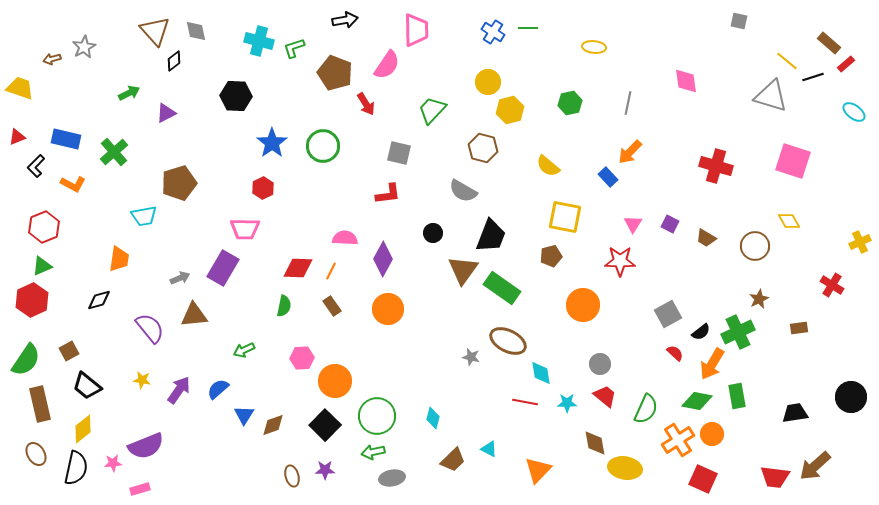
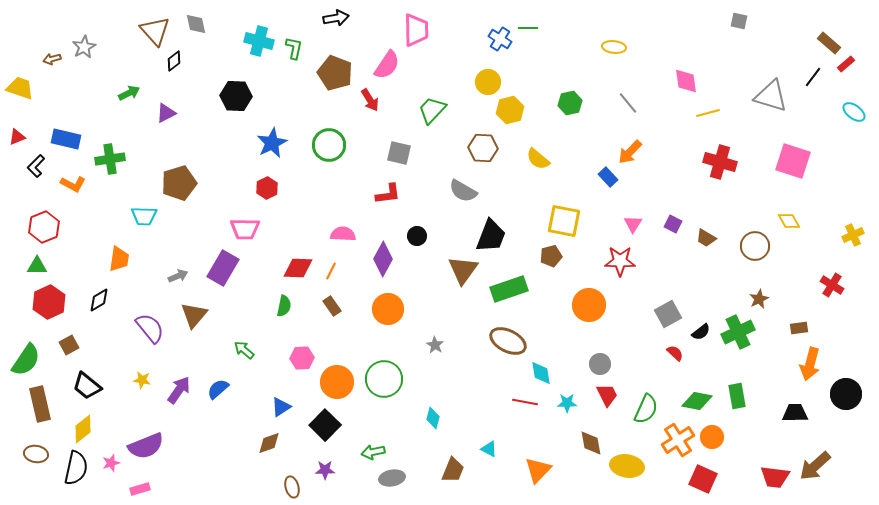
black arrow at (345, 20): moved 9 px left, 2 px up
gray diamond at (196, 31): moved 7 px up
blue cross at (493, 32): moved 7 px right, 7 px down
yellow ellipse at (594, 47): moved 20 px right
green L-shape at (294, 48): rotated 120 degrees clockwise
yellow line at (787, 61): moved 79 px left, 52 px down; rotated 55 degrees counterclockwise
black line at (813, 77): rotated 35 degrees counterclockwise
gray line at (628, 103): rotated 50 degrees counterclockwise
red arrow at (366, 104): moved 4 px right, 4 px up
blue star at (272, 143): rotated 8 degrees clockwise
green circle at (323, 146): moved 6 px right, 1 px up
brown hexagon at (483, 148): rotated 12 degrees counterclockwise
green cross at (114, 152): moved 4 px left, 7 px down; rotated 32 degrees clockwise
yellow semicircle at (548, 166): moved 10 px left, 7 px up
red cross at (716, 166): moved 4 px right, 4 px up
red hexagon at (263, 188): moved 4 px right
cyan trapezoid at (144, 216): rotated 12 degrees clockwise
yellow square at (565, 217): moved 1 px left, 4 px down
purple square at (670, 224): moved 3 px right
black circle at (433, 233): moved 16 px left, 3 px down
pink semicircle at (345, 238): moved 2 px left, 4 px up
yellow cross at (860, 242): moved 7 px left, 7 px up
green triangle at (42, 266): moved 5 px left; rotated 25 degrees clockwise
gray arrow at (180, 278): moved 2 px left, 2 px up
green rectangle at (502, 288): moved 7 px right, 1 px down; rotated 54 degrees counterclockwise
red hexagon at (32, 300): moved 17 px right, 2 px down
black diamond at (99, 300): rotated 15 degrees counterclockwise
orange circle at (583, 305): moved 6 px right
brown triangle at (194, 315): rotated 44 degrees counterclockwise
green arrow at (244, 350): rotated 65 degrees clockwise
brown square at (69, 351): moved 6 px up
gray star at (471, 357): moved 36 px left, 12 px up; rotated 18 degrees clockwise
orange arrow at (712, 364): moved 98 px right; rotated 16 degrees counterclockwise
orange circle at (335, 381): moved 2 px right, 1 px down
red trapezoid at (605, 396): moved 2 px right, 1 px up; rotated 25 degrees clockwise
black circle at (851, 397): moved 5 px left, 3 px up
black trapezoid at (795, 413): rotated 8 degrees clockwise
blue triangle at (244, 415): moved 37 px right, 8 px up; rotated 25 degrees clockwise
green circle at (377, 416): moved 7 px right, 37 px up
brown diamond at (273, 425): moved 4 px left, 18 px down
orange circle at (712, 434): moved 3 px down
brown diamond at (595, 443): moved 4 px left
brown ellipse at (36, 454): rotated 50 degrees counterclockwise
brown trapezoid at (453, 460): moved 10 px down; rotated 24 degrees counterclockwise
pink star at (113, 463): moved 2 px left; rotated 12 degrees counterclockwise
yellow ellipse at (625, 468): moved 2 px right, 2 px up
brown ellipse at (292, 476): moved 11 px down
